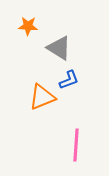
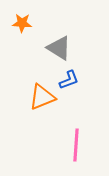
orange star: moved 6 px left, 3 px up
